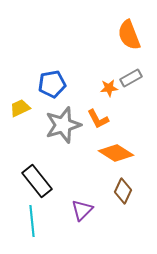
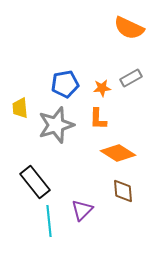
orange semicircle: moved 7 px up; rotated 44 degrees counterclockwise
blue pentagon: moved 13 px right
orange star: moved 7 px left
yellow trapezoid: rotated 70 degrees counterclockwise
orange L-shape: rotated 30 degrees clockwise
gray star: moved 7 px left
orange diamond: moved 2 px right
black rectangle: moved 2 px left, 1 px down
brown diamond: rotated 30 degrees counterclockwise
cyan line: moved 17 px right
